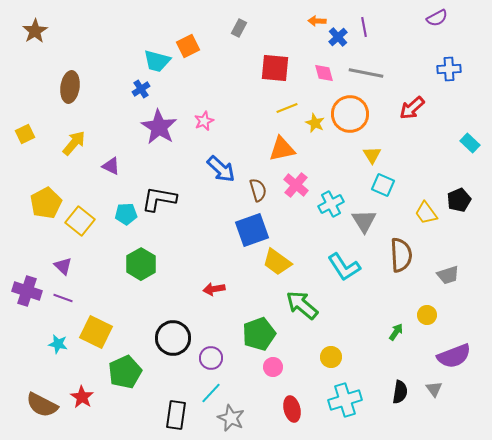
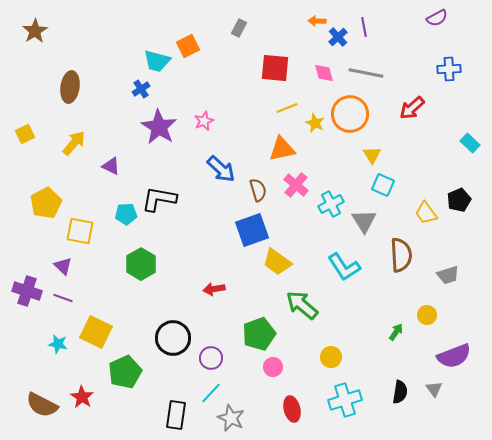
yellow square at (80, 221): moved 10 px down; rotated 28 degrees counterclockwise
